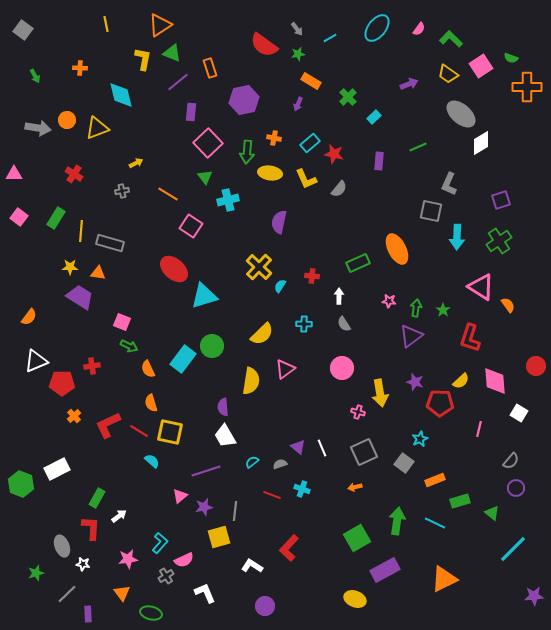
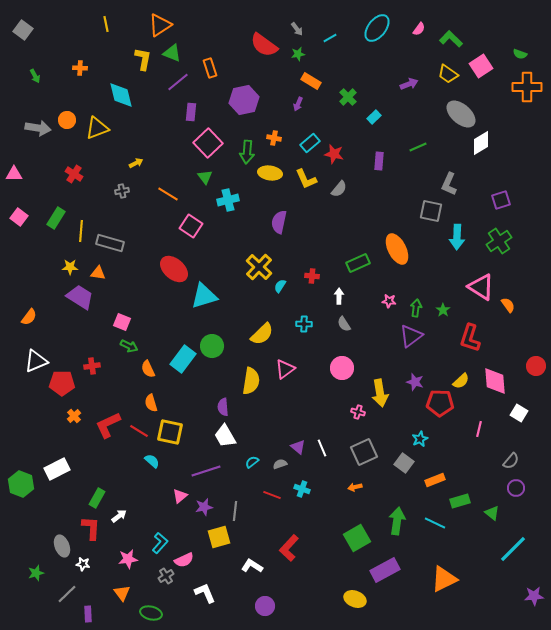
green semicircle at (511, 58): moved 9 px right, 4 px up
